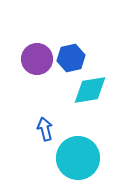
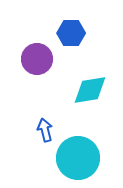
blue hexagon: moved 25 px up; rotated 12 degrees clockwise
blue arrow: moved 1 px down
